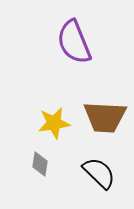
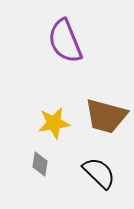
purple semicircle: moved 9 px left, 1 px up
brown trapezoid: moved 1 px right, 1 px up; rotated 12 degrees clockwise
